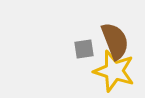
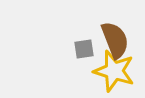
brown semicircle: moved 1 px up
